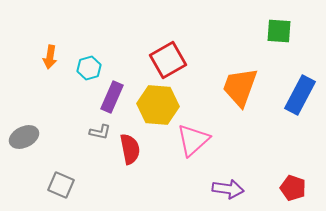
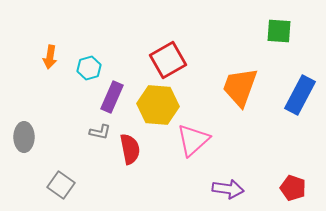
gray ellipse: rotated 64 degrees counterclockwise
gray square: rotated 12 degrees clockwise
